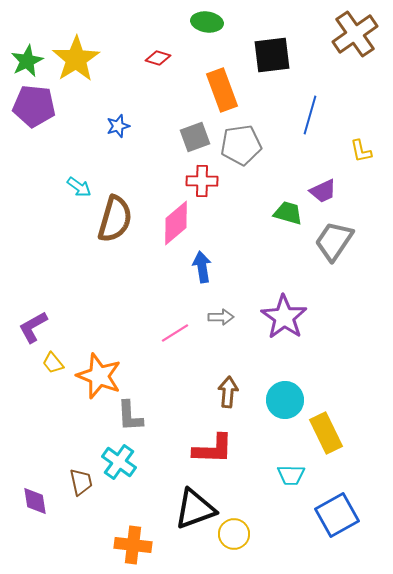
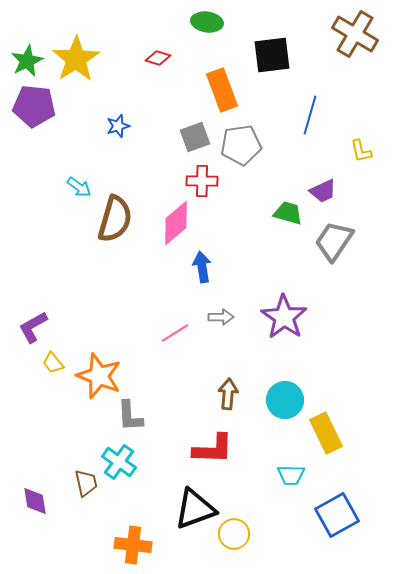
brown cross: rotated 24 degrees counterclockwise
brown arrow: moved 2 px down
brown trapezoid: moved 5 px right, 1 px down
